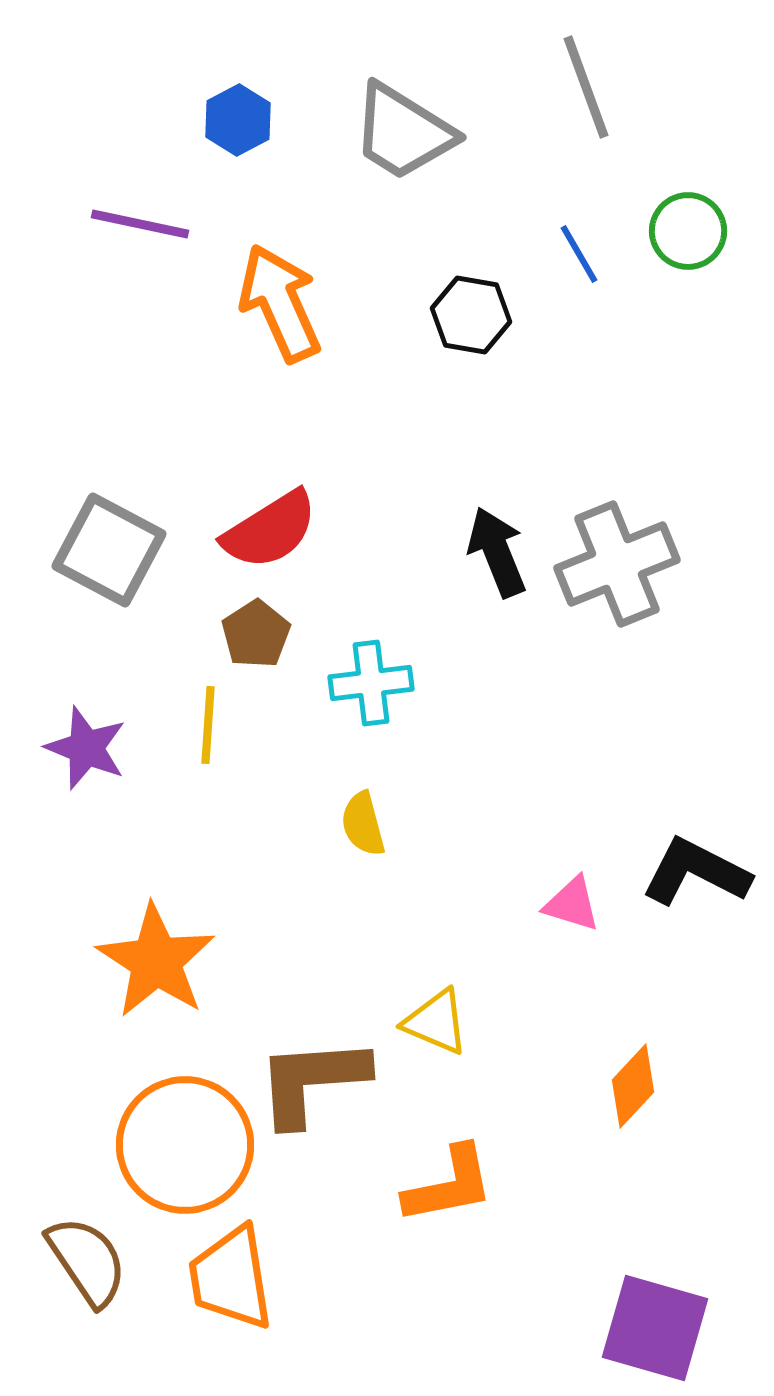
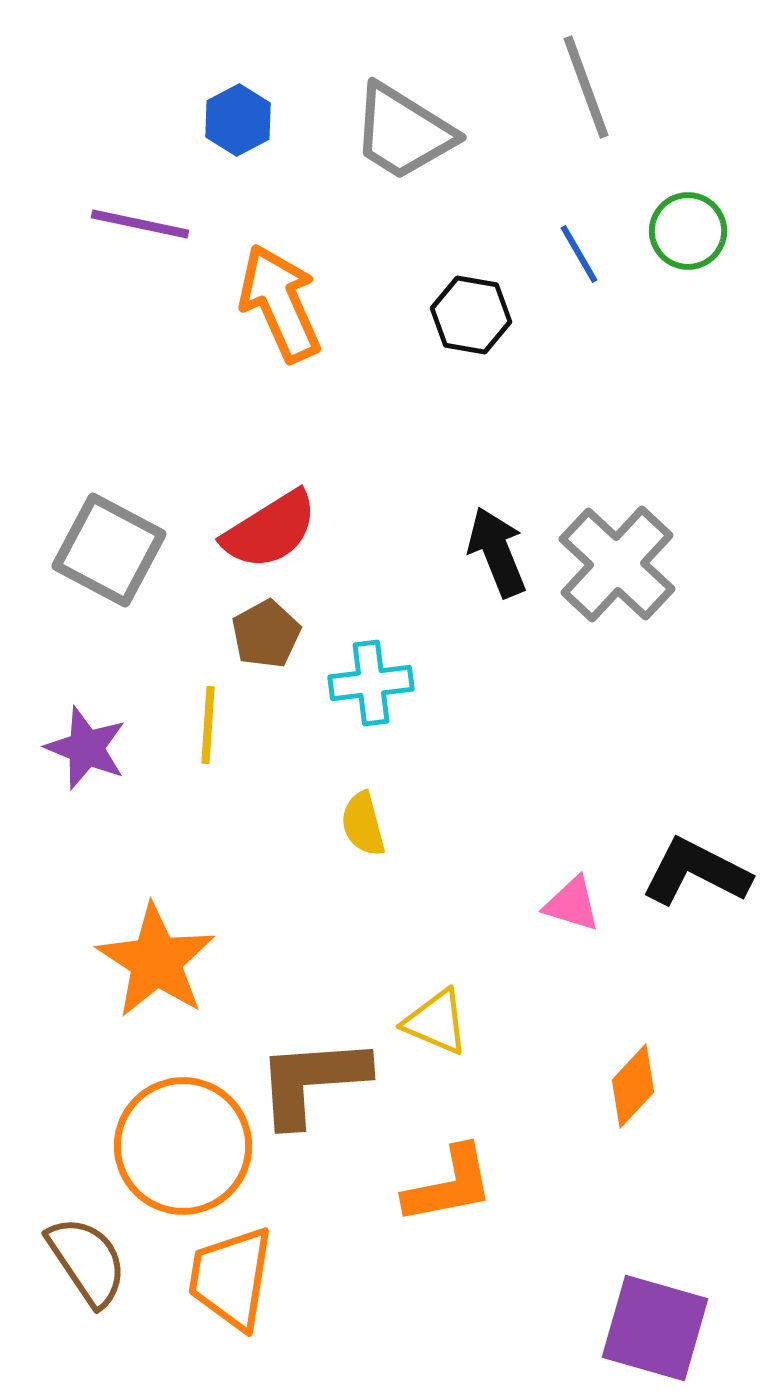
gray cross: rotated 25 degrees counterclockwise
brown pentagon: moved 10 px right; rotated 4 degrees clockwise
orange circle: moved 2 px left, 1 px down
orange trapezoid: rotated 18 degrees clockwise
